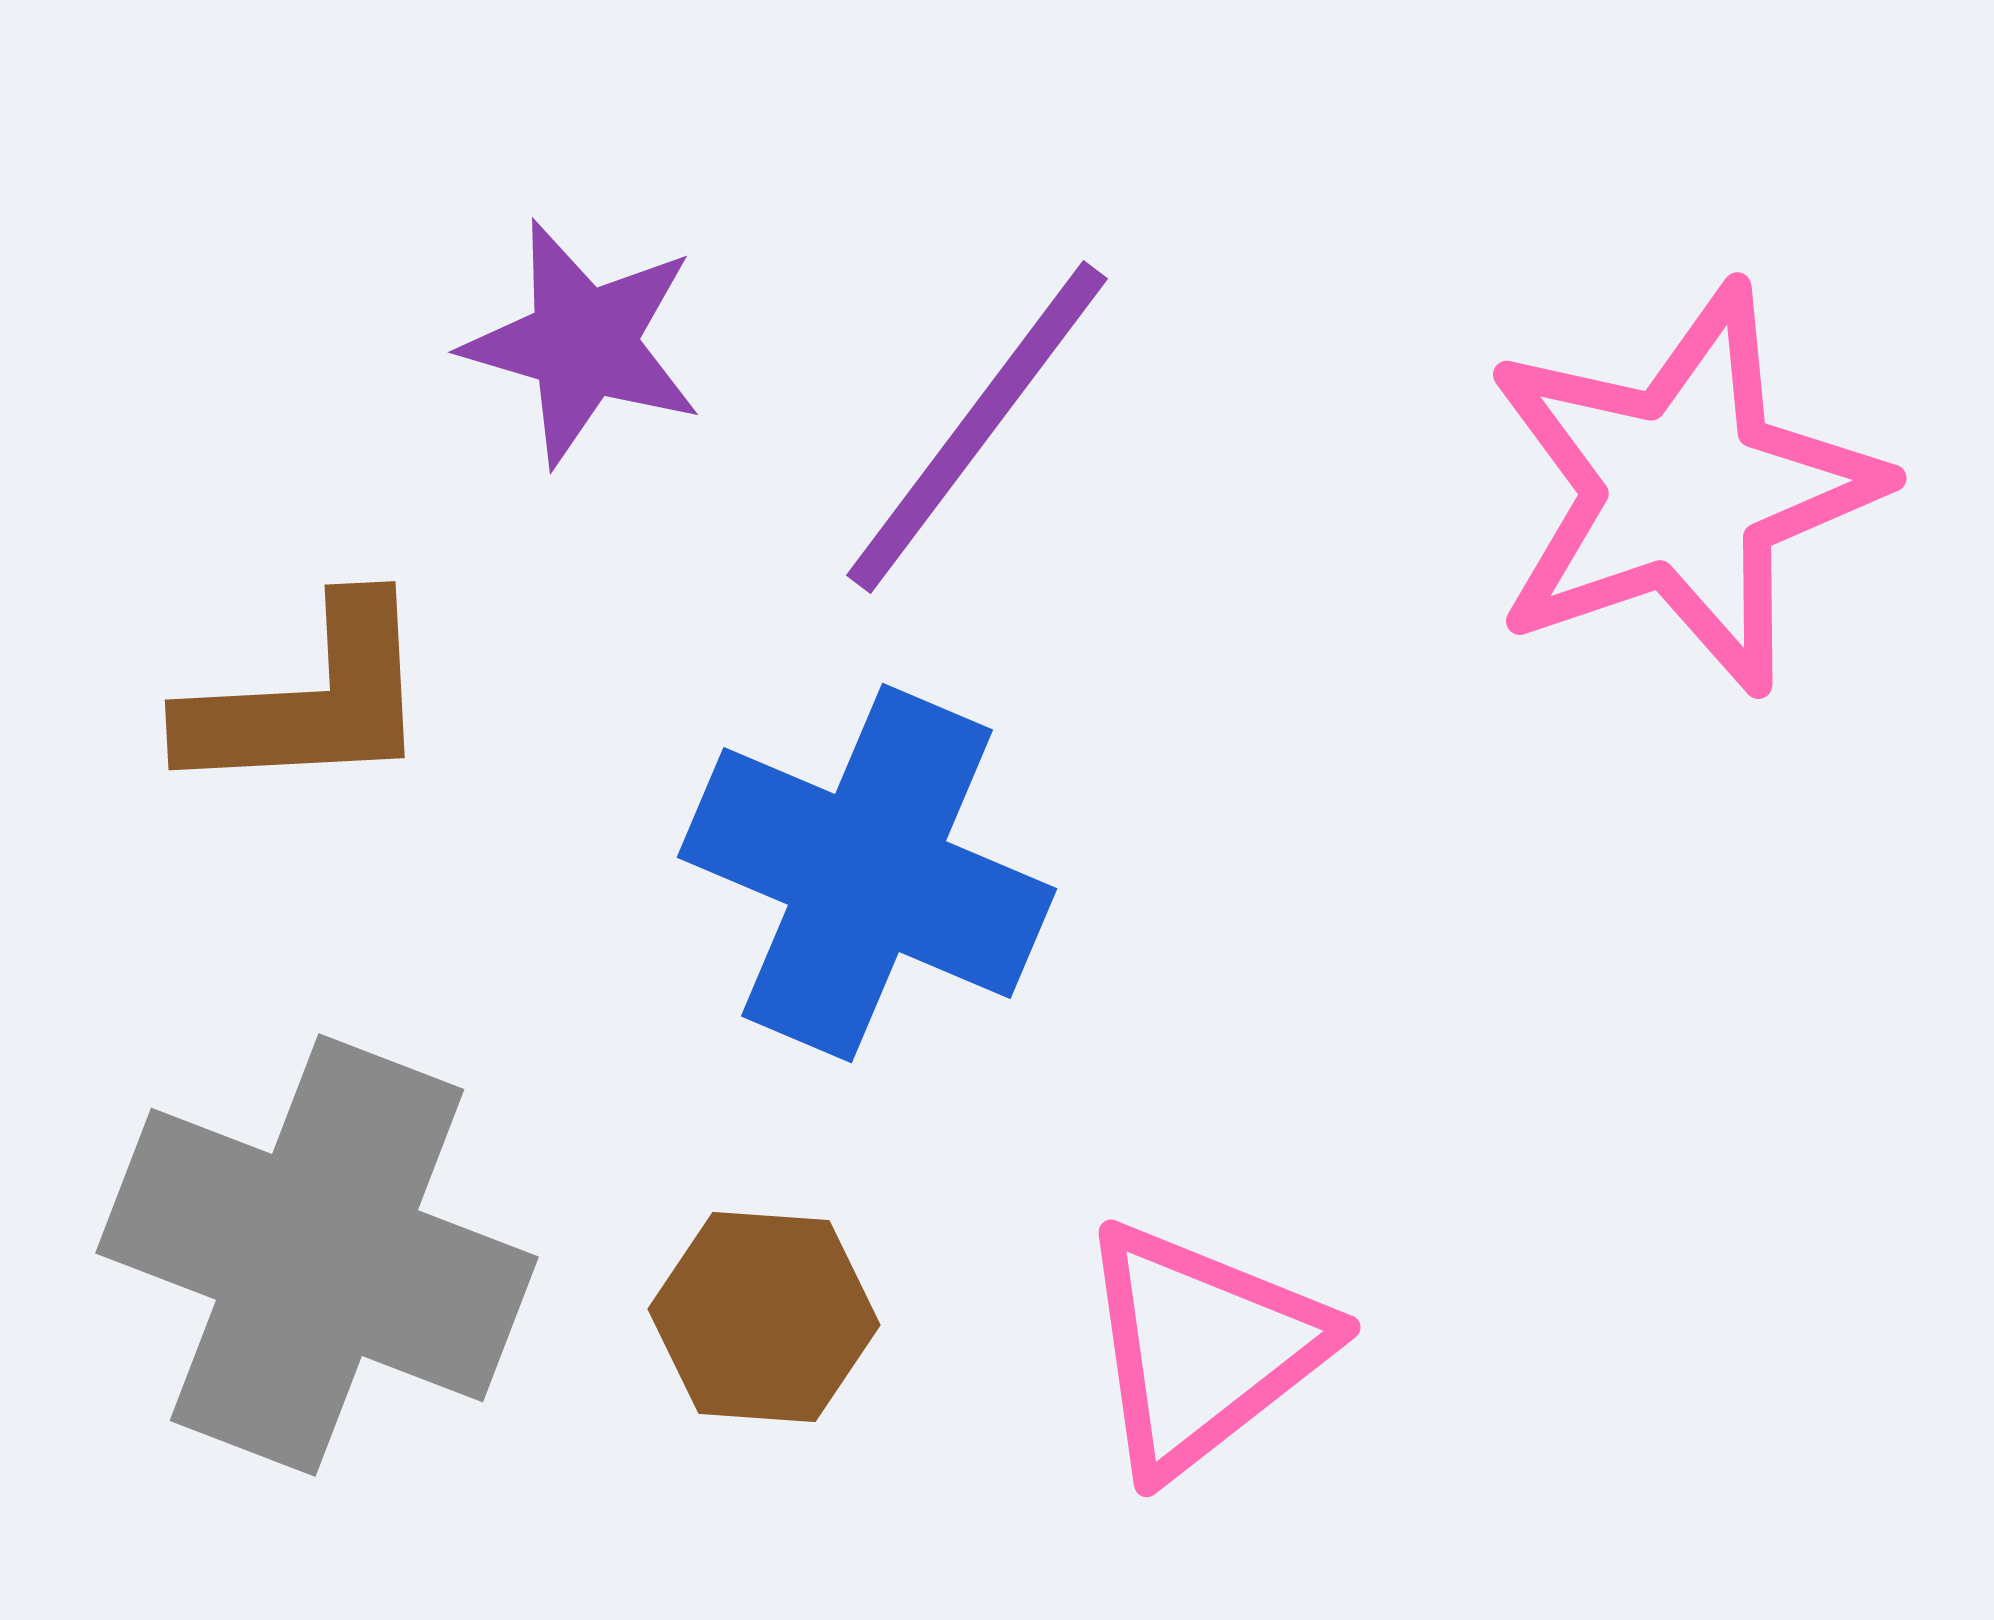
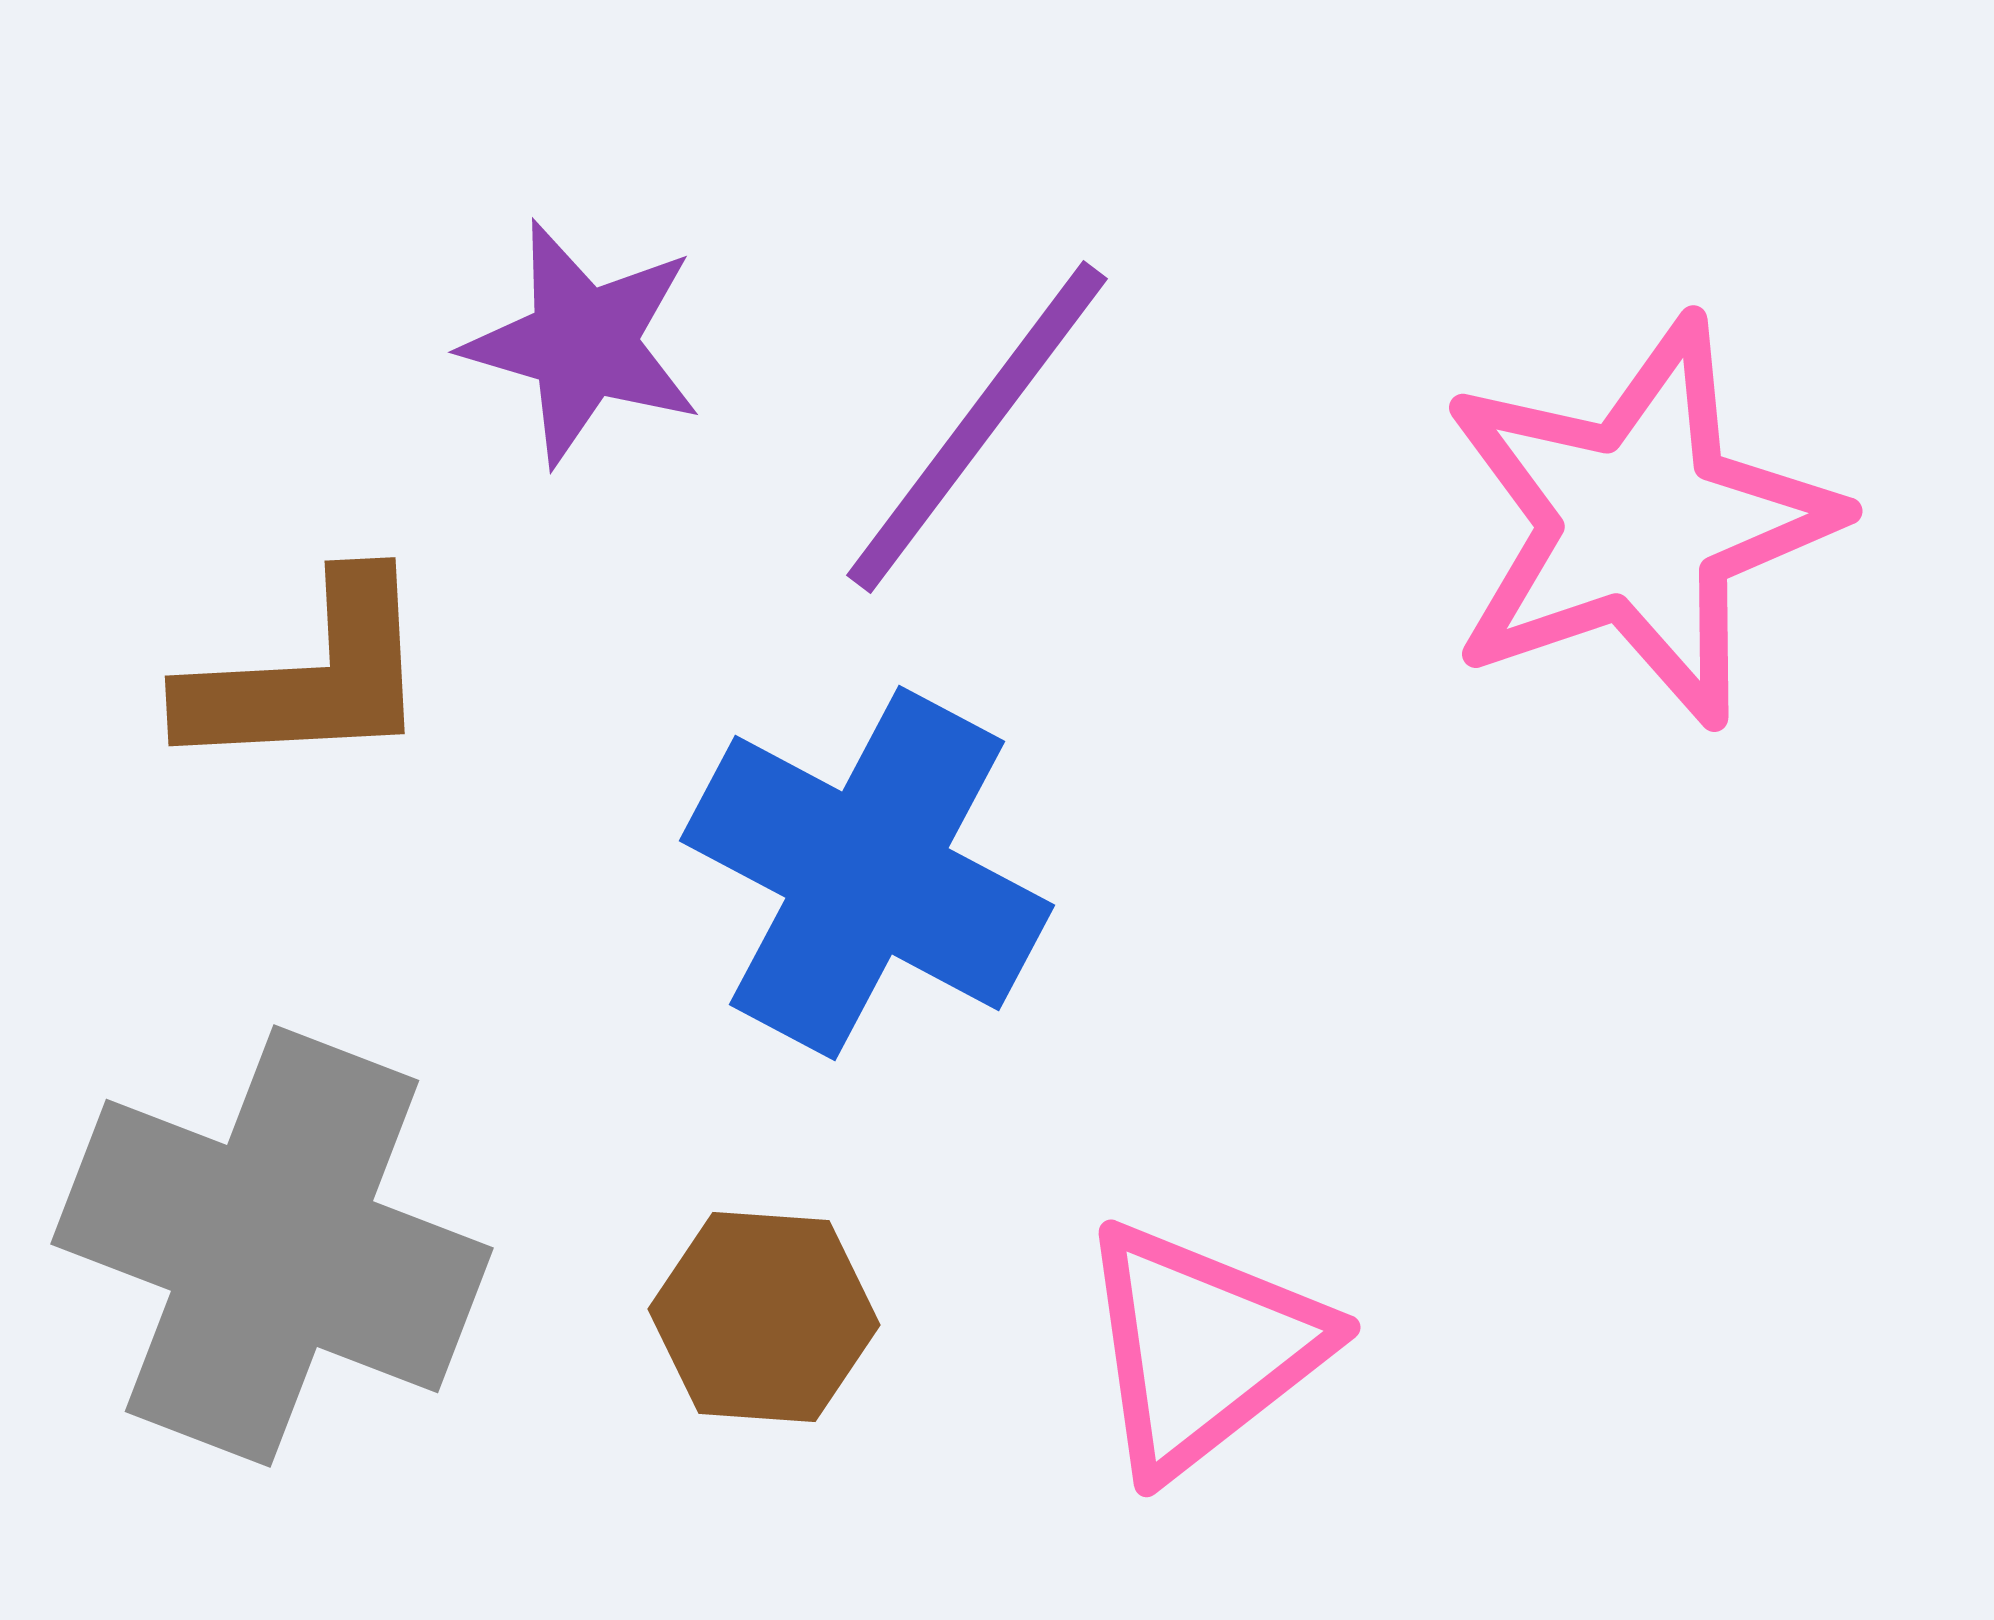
pink star: moved 44 px left, 33 px down
brown L-shape: moved 24 px up
blue cross: rotated 5 degrees clockwise
gray cross: moved 45 px left, 9 px up
